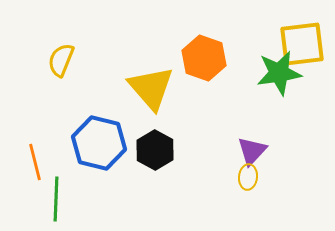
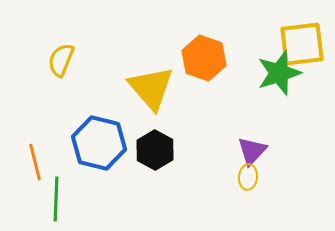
green star: rotated 9 degrees counterclockwise
